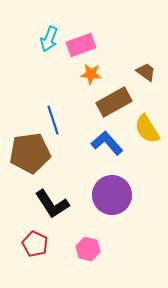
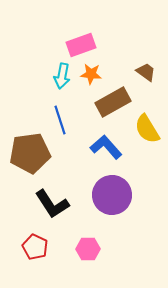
cyan arrow: moved 13 px right, 37 px down; rotated 10 degrees counterclockwise
brown rectangle: moved 1 px left
blue line: moved 7 px right
blue L-shape: moved 1 px left, 4 px down
red pentagon: moved 3 px down
pink hexagon: rotated 15 degrees counterclockwise
